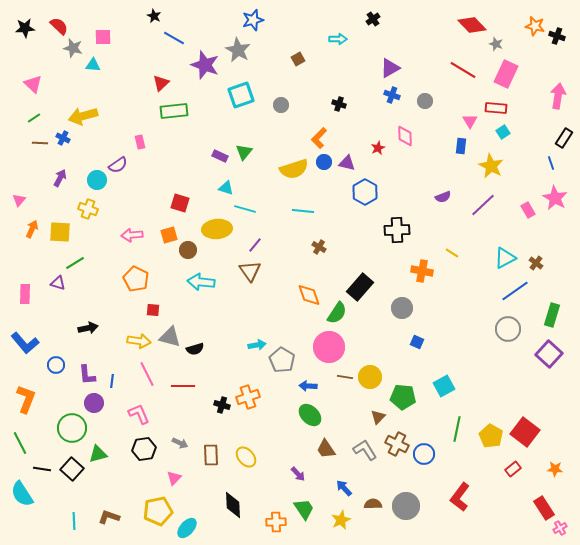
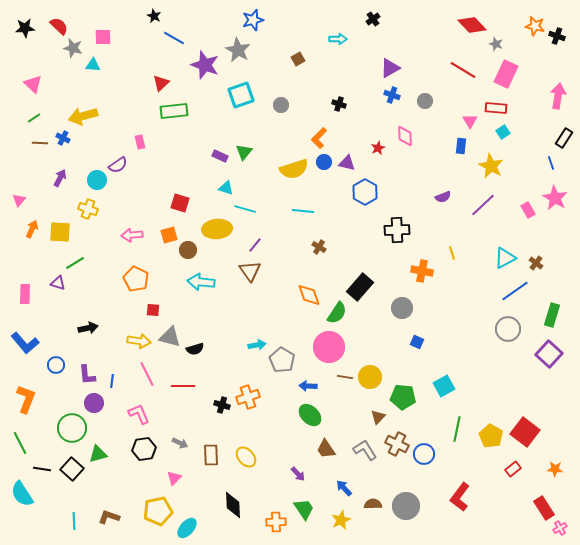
yellow line at (452, 253): rotated 40 degrees clockwise
